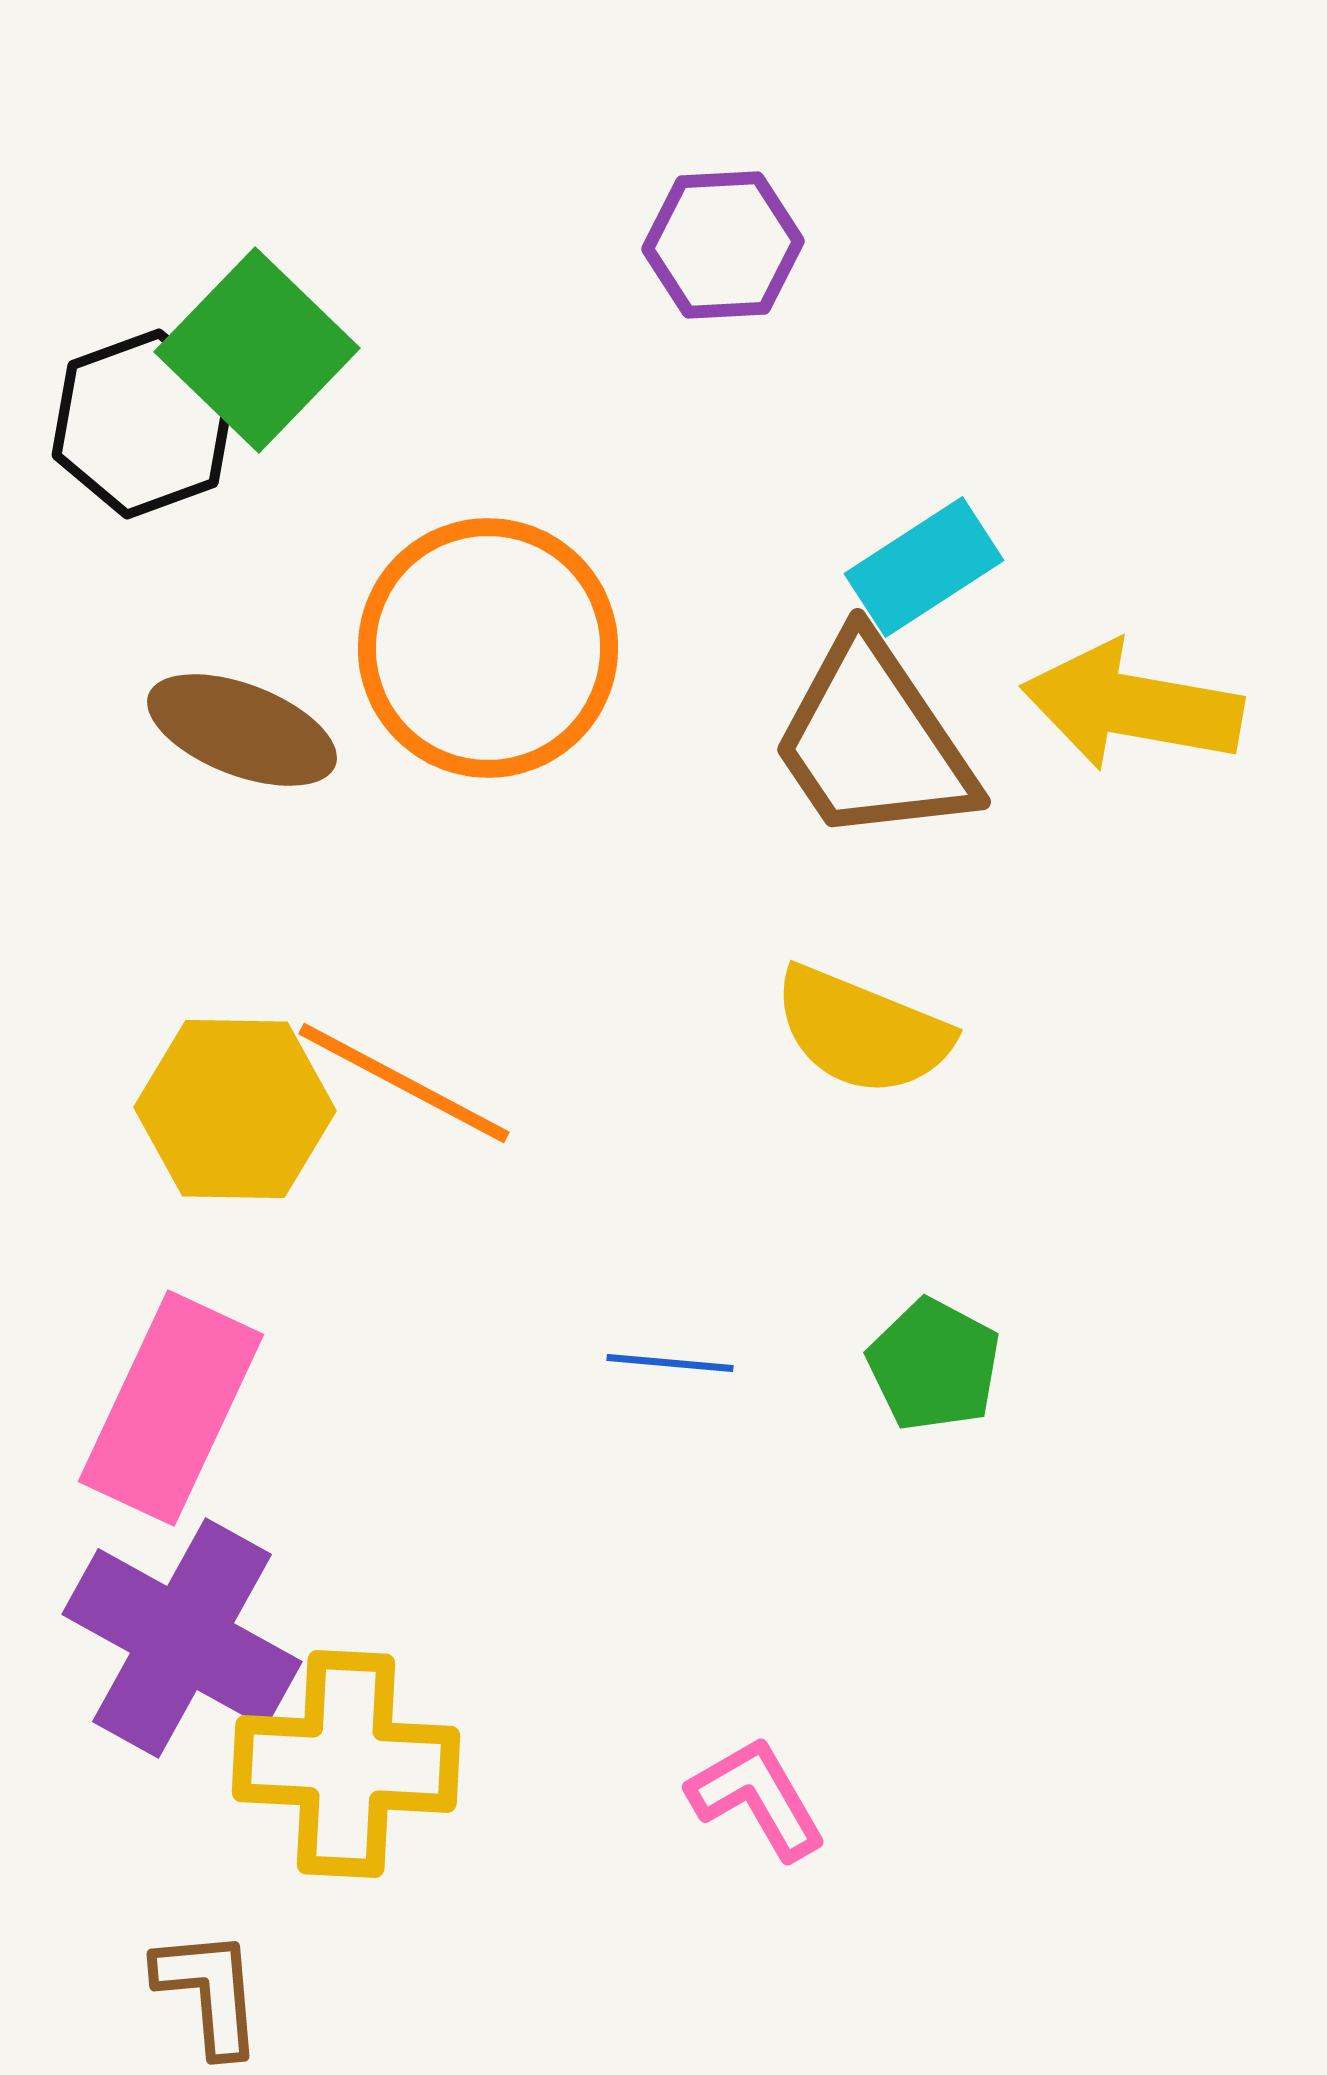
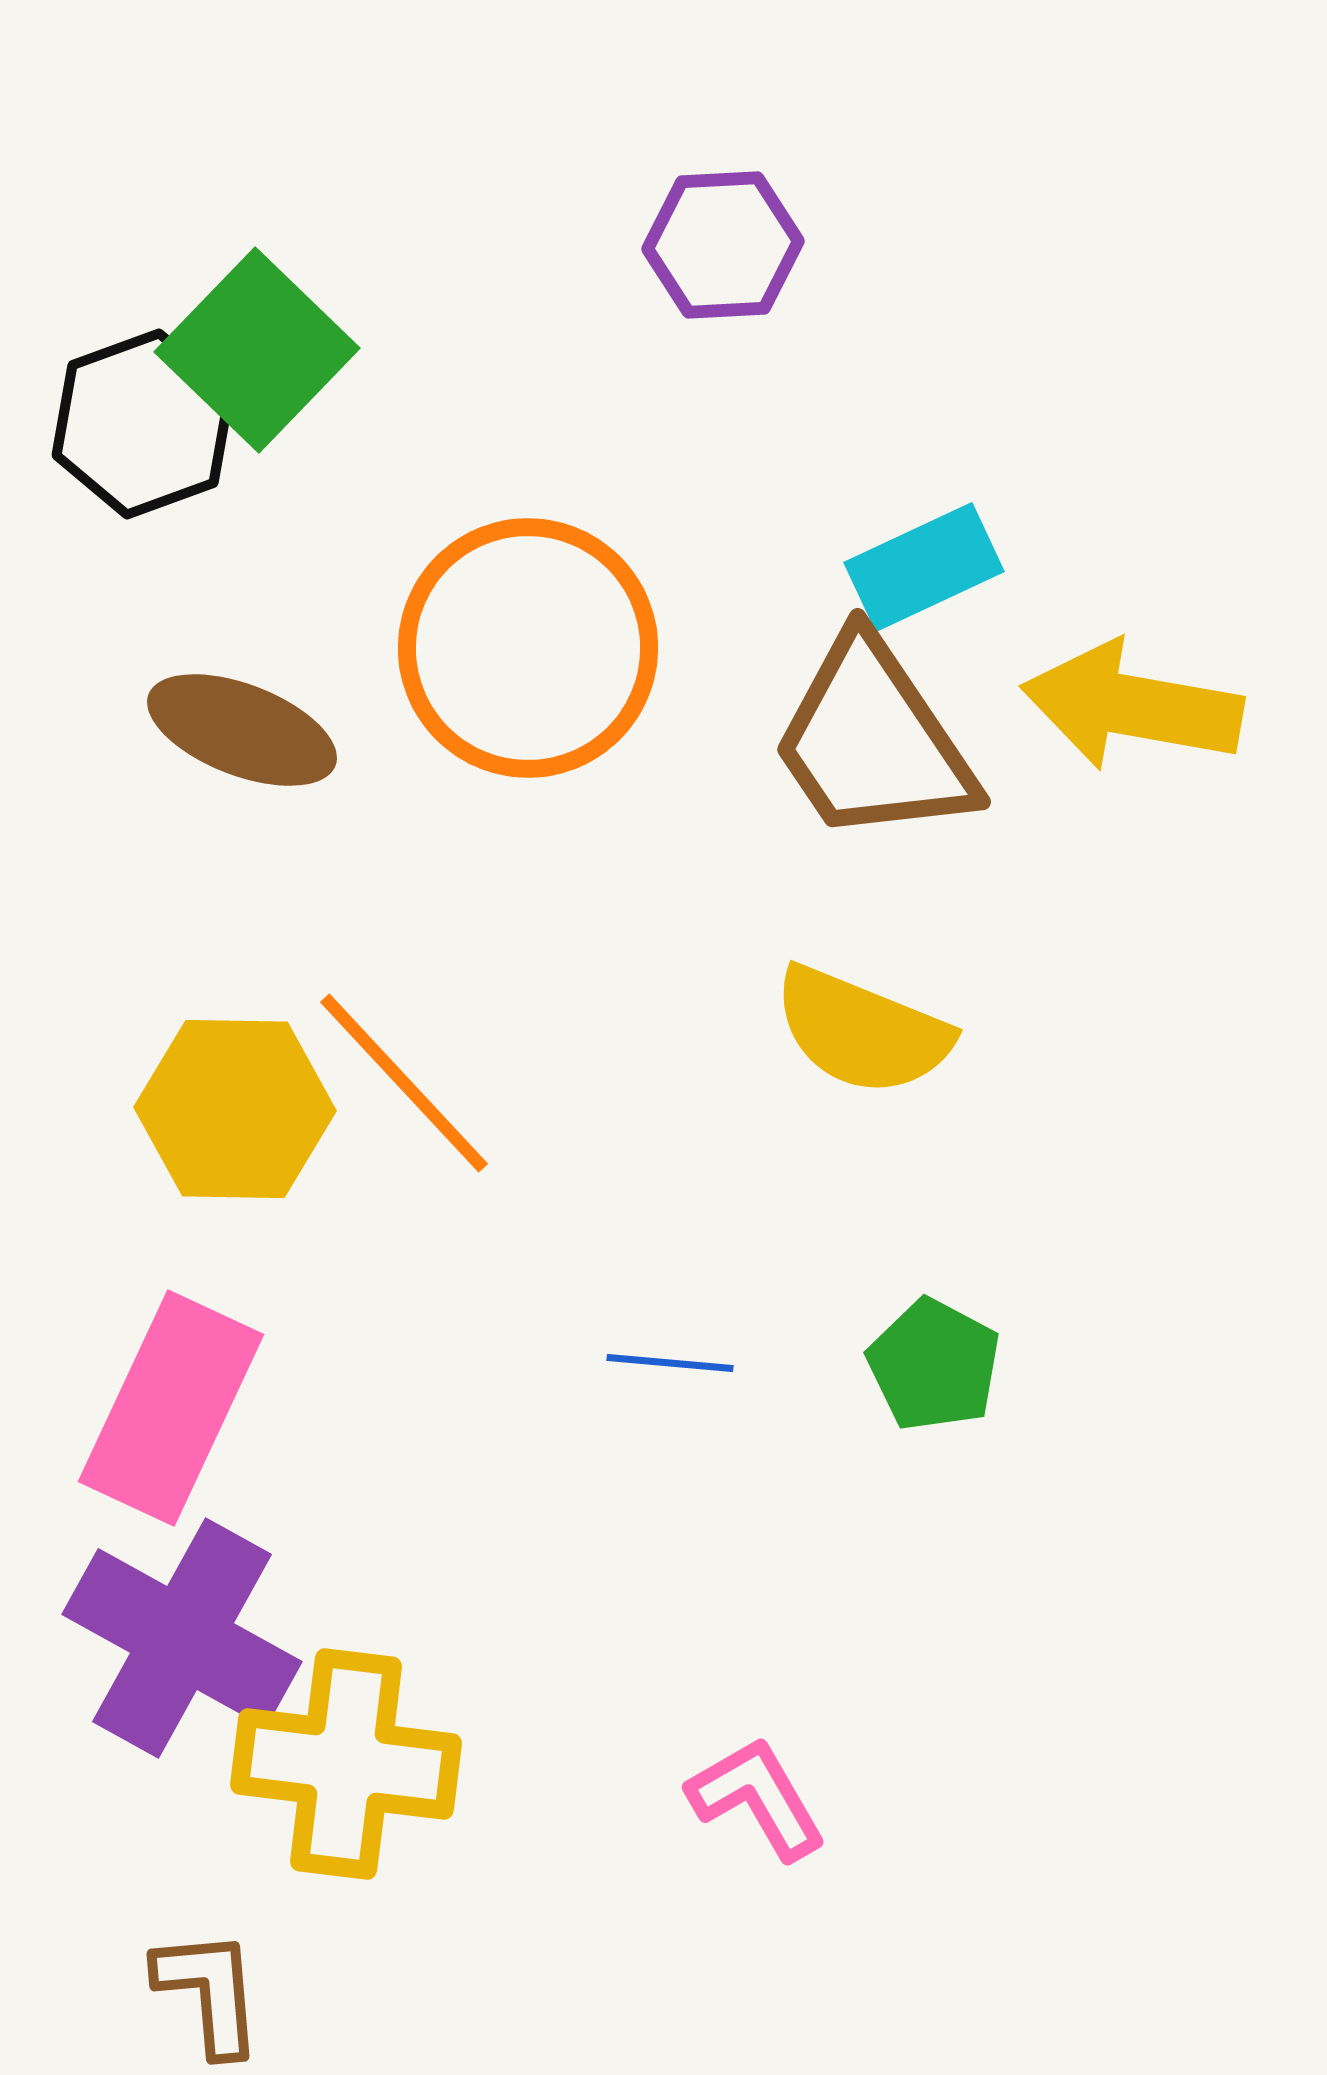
cyan rectangle: rotated 8 degrees clockwise
orange circle: moved 40 px right
orange line: rotated 19 degrees clockwise
yellow cross: rotated 4 degrees clockwise
